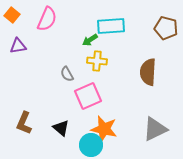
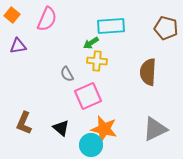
green arrow: moved 1 px right, 3 px down
